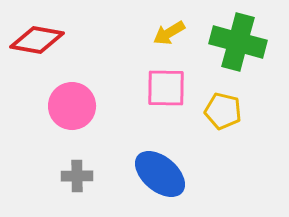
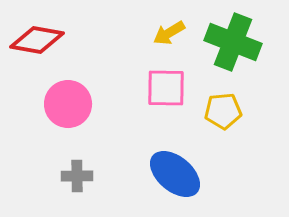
green cross: moved 5 px left; rotated 6 degrees clockwise
pink circle: moved 4 px left, 2 px up
yellow pentagon: rotated 18 degrees counterclockwise
blue ellipse: moved 15 px right
